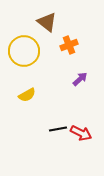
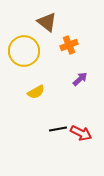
yellow semicircle: moved 9 px right, 3 px up
